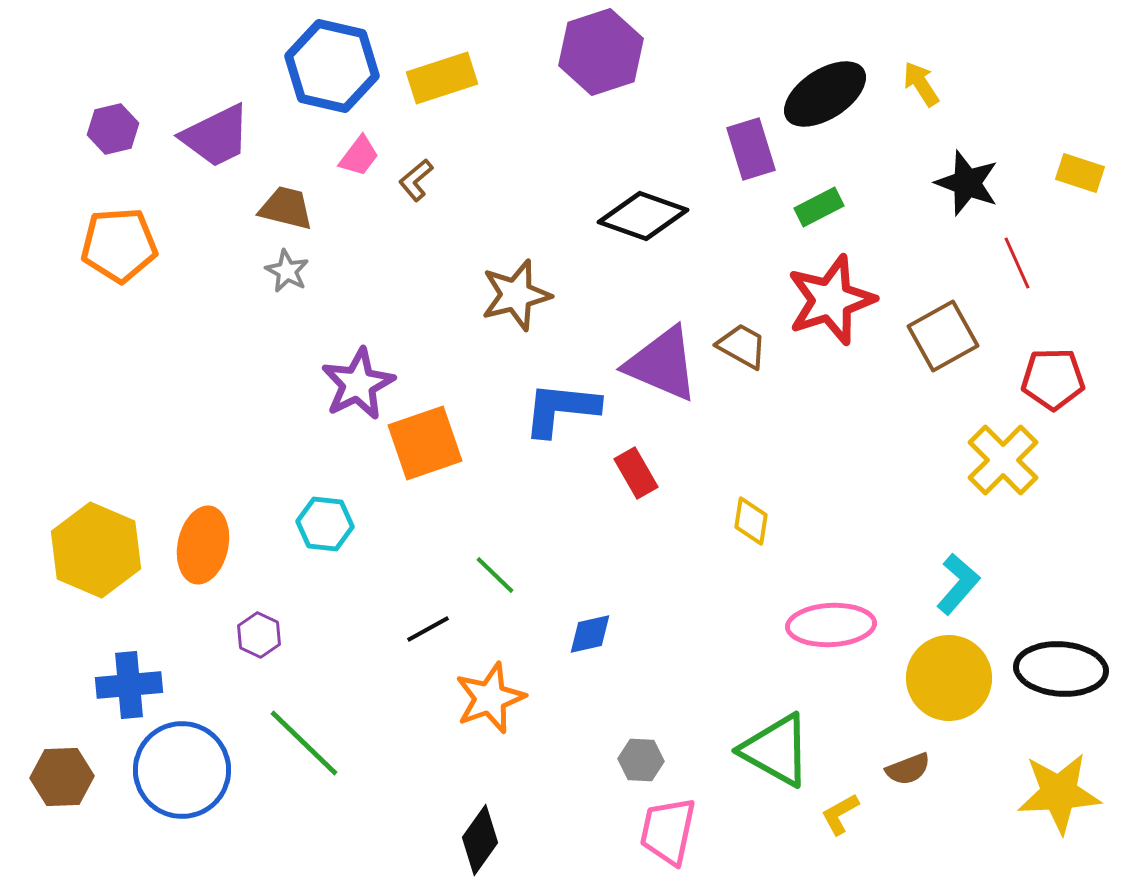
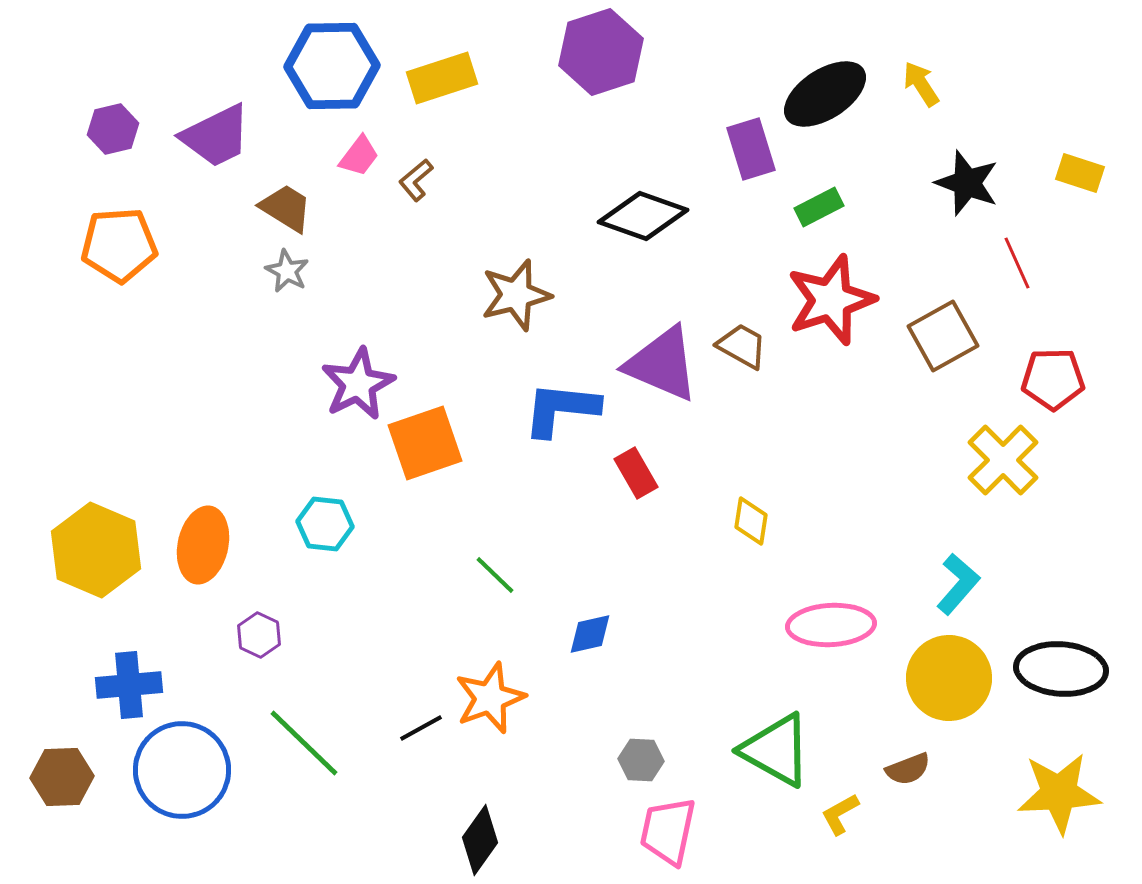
blue hexagon at (332, 66): rotated 14 degrees counterclockwise
brown trapezoid at (286, 208): rotated 18 degrees clockwise
black line at (428, 629): moved 7 px left, 99 px down
